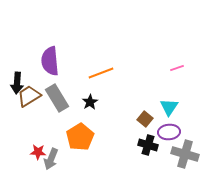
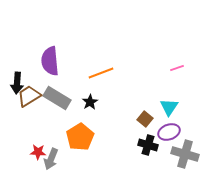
gray rectangle: rotated 28 degrees counterclockwise
purple ellipse: rotated 15 degrees counterclockwise
